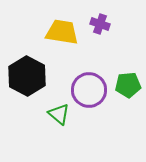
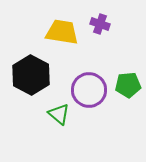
black hexagon: moved 4 px right, 1 px up
